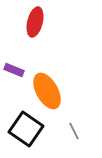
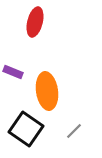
purple rectangle: moved 1 px left, 2 px down
orange ellipse: rotated 21 degrees clockwise
gray line: rotated 72 degrees clockwise
